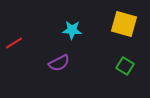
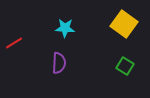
yellow square: rotated 20 degrees clockwise
cyan star: moved 7 px left, 2 px up
purple semicircle: rotated 60 degrees counterclockwise
